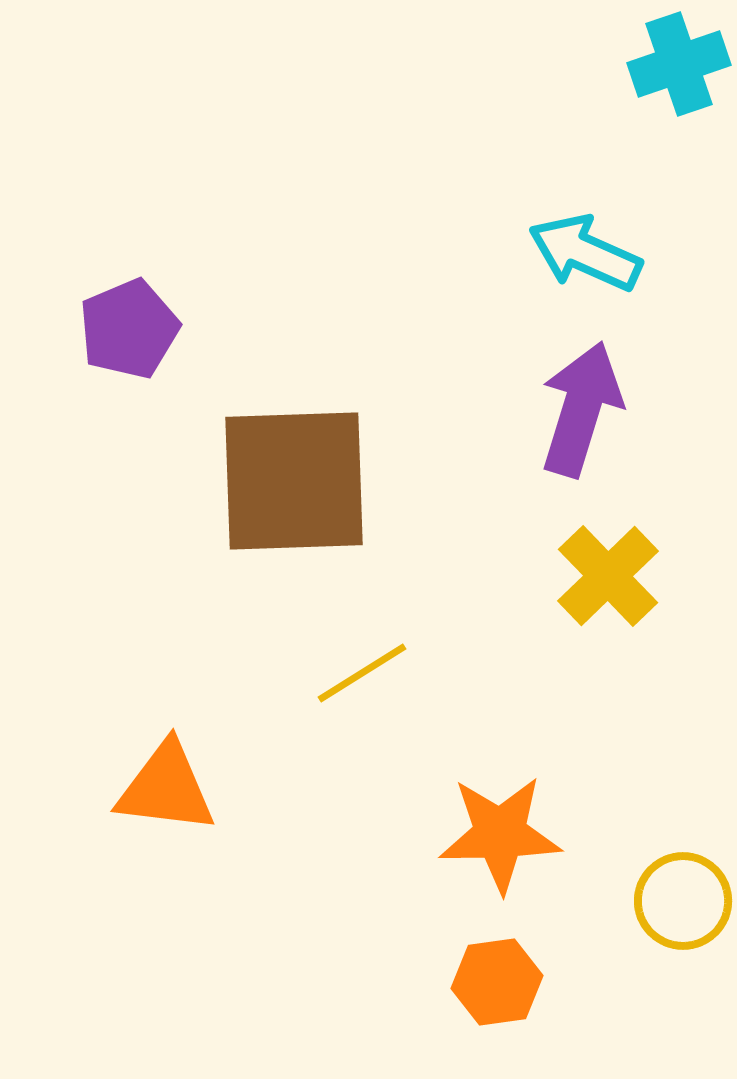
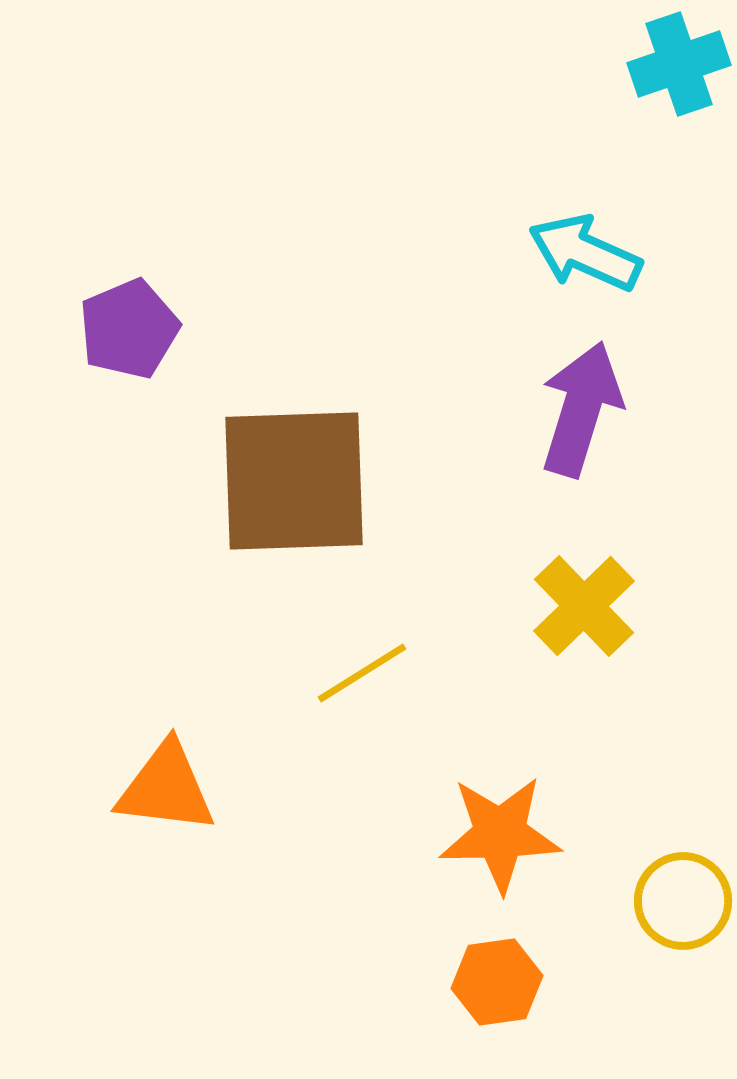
yellow cross: moved 24 px left, 30 px down
